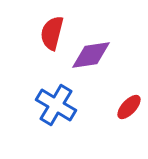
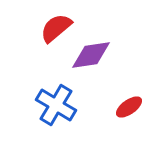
red semicircle: moved 4 px right, 5 px up; rotated 36 degrees clockwise
red ellipse: rotated 12 degrees clockwise
